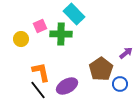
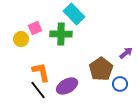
pink square: moved 5 px left, 2 px down
